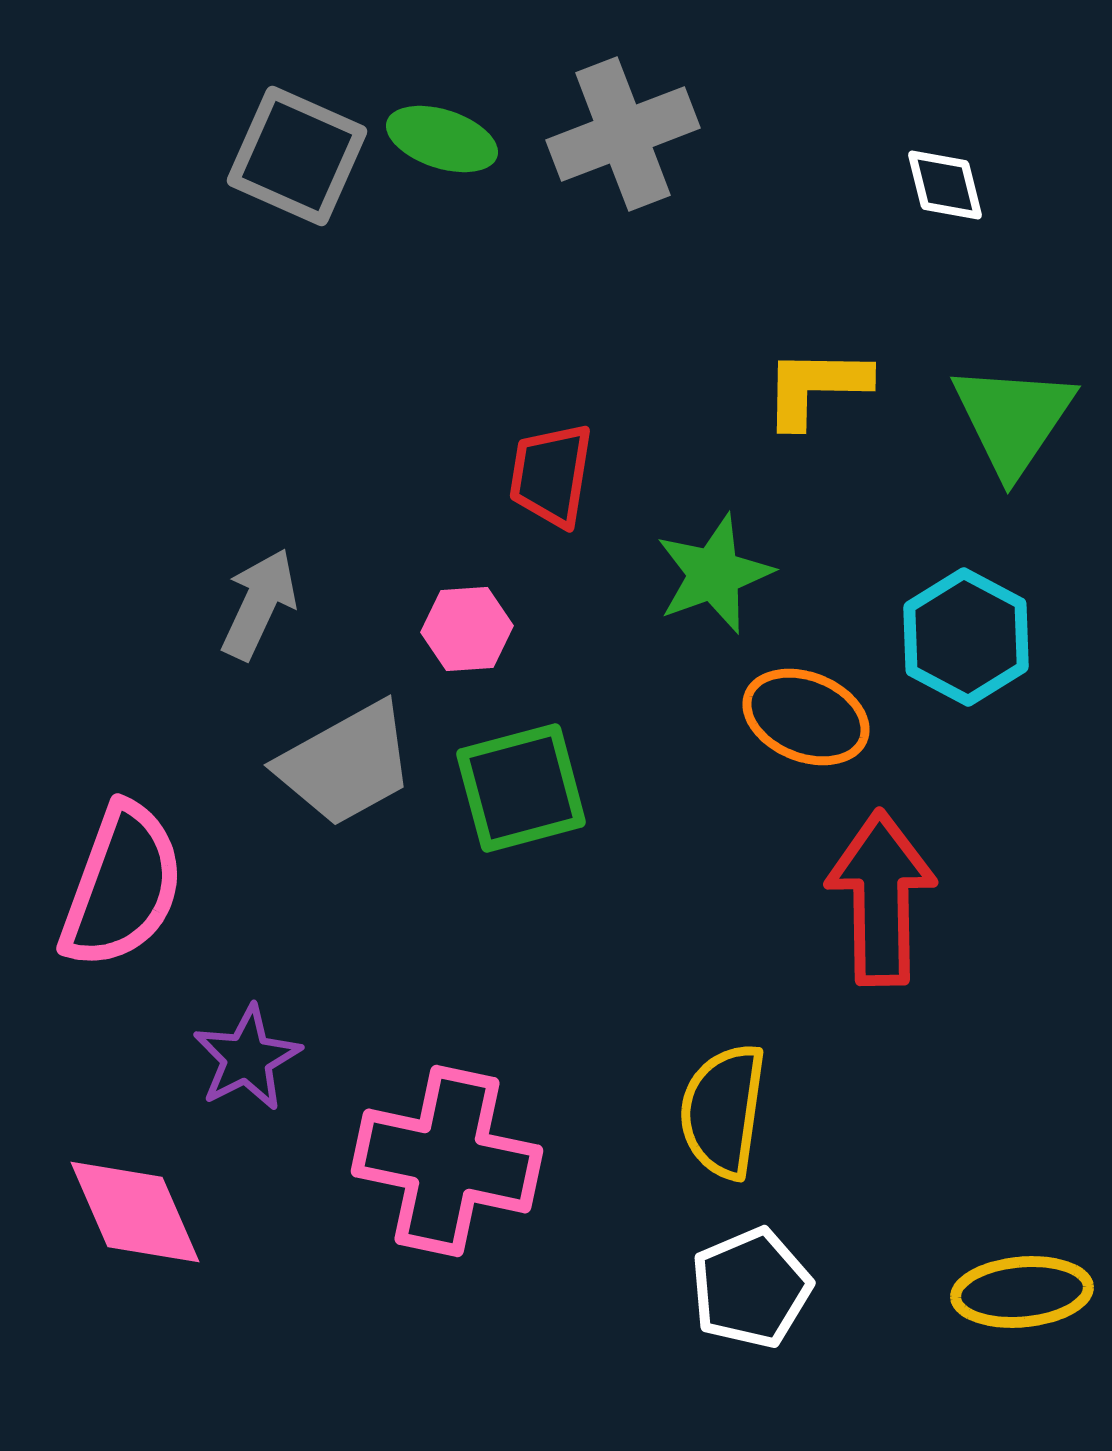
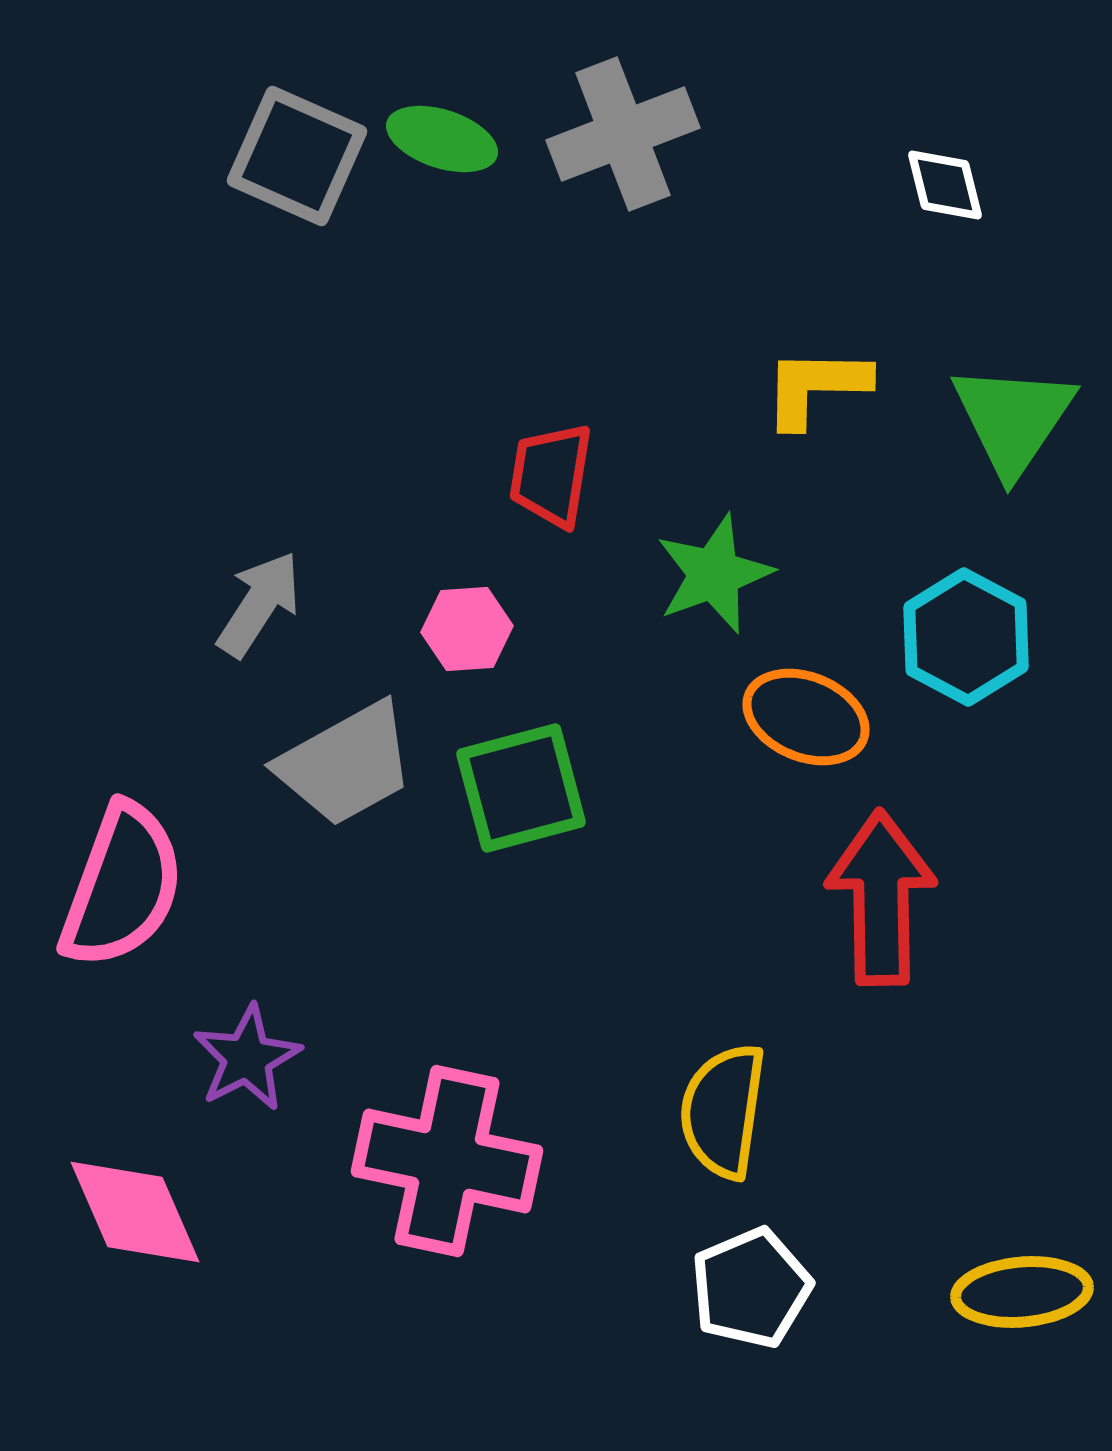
gray arrow: rotated 8 degrees clockwise
